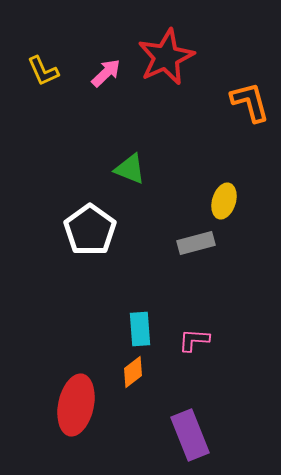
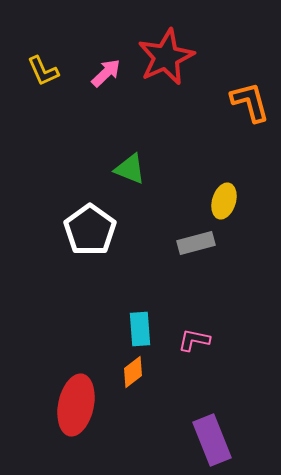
pink L-shape: rotated 8 degrees clockwise
purple rectangle: moved 22 px right, 5 px down
